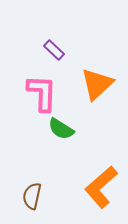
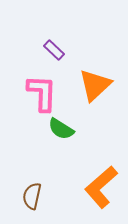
orange triangle: moved 2 px left, 1 px down
